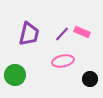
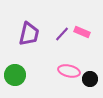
pink ellipse: moved 6 px right, 10 px down; rotated 25 degrees clockwise
